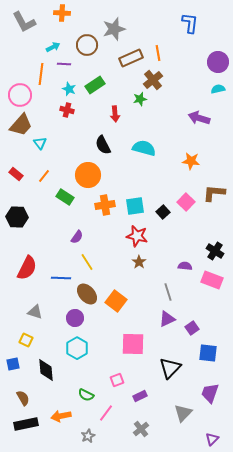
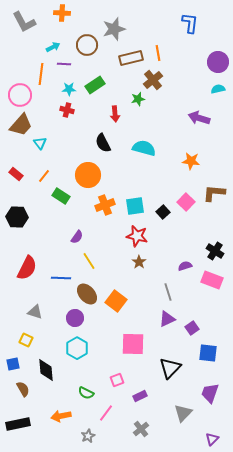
brown rectangle at (131, 58): rotated 10 degrees clockwise
cyan star at (69, 89): rotated 24 degrees counterclockwise
green star at (140, 99): moved 2 px left
black semicircle at (103, 145): moved 2 px up
green rectangle at (65, 197): moved 4 px left, 1 px up
orange cross at (105, 205): rotated 12 degrees counterclockwise
yellow line at (87, 262): moved 2 px right, 1 px up
purple semicircle at (185, 266): rotated 24 degrees counterclockwise
green semicircle at (86, 395): moved 2 px up
brown semicircle at (23, 398): moved 9 px up
black rectangle at (26, 424): moved 8 px left
